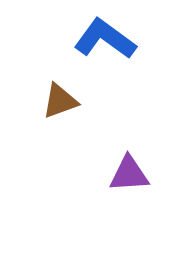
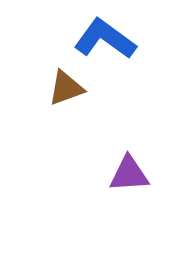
brown triangle: moved 6 px right, 13 px up
